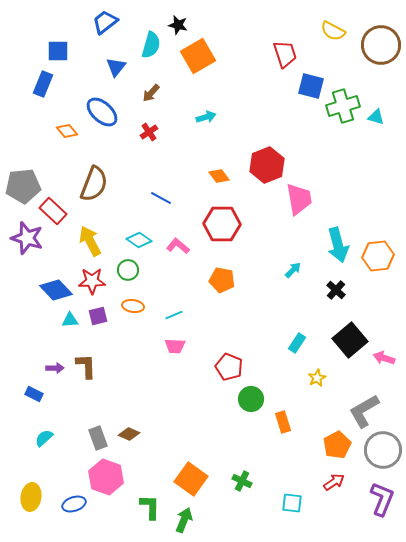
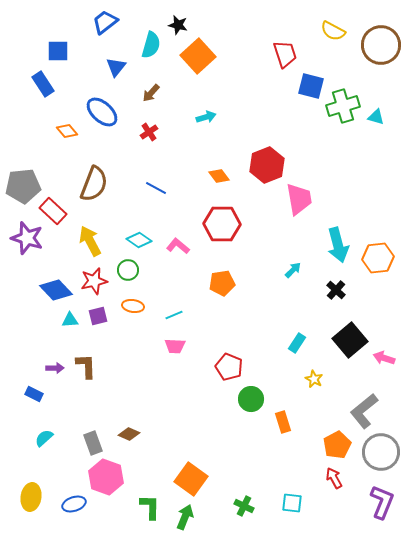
orange square at (198, 56): rotated 12 degrees counterclockwise
blue rectangle at (43, 84): rotated 55 degrees counterclockwise
blue line at (161, 198): moved 5 px left, 10 px up
orange hexagon at (378, 256): moved 2 px down
orange pentagon at (222, 280): moved 3 px down; rotated 20 degrees counterclockwise
red star at (92, 281): moved 2 px right; rotated 12 degrees counterclockwise
yellow star at (317, 378): moved 3 px left, 1 px down; rotated 18 degrees counterclockwise
gray L-shape at (364, 411): rotated 9 degrees counterclockwise
gray rectangle at (98, 438): moved 5 px left, 5 px down
gray circle at (383, 450): moved 2 px left, 2 px down
green cross at (242, 481): moved 2 px right, 25 px down
red arrow at (334, 482): moved 4 px up; rotated 85 degrees counterclockwise
purple L-shape at (382, 499): moved 3 px down
green arrow at (184, 520): moved 1 px right, 3 px up
